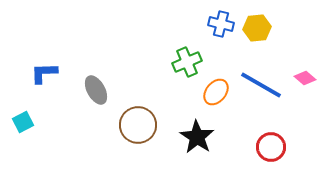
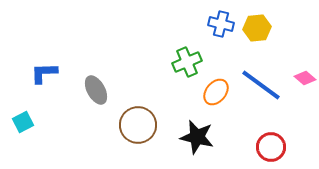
blue line: rotated 6 degrees clockwise
black star: rotated 20 degrees counterclockwise
